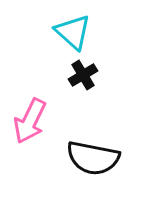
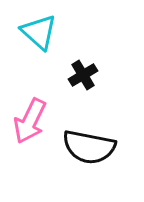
cyan triangle: moved 34 px left
black semicircle: moved 4 px left, 11 px up
